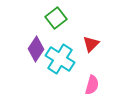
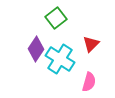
pink semicircle: moved 3 px left, 3 px up
